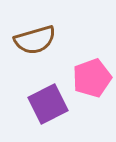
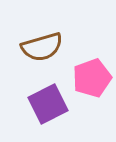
brown semicircle: moved 7 px right, 7 px down
